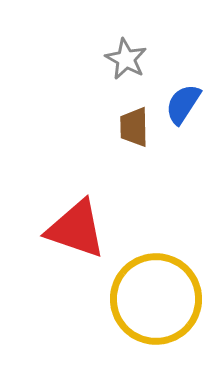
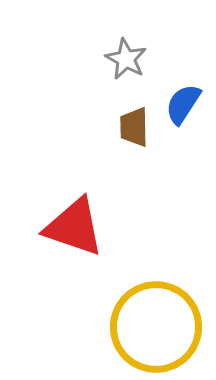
red triangle: moved 2 px left, 2 px up
yellow circle: moved 28 px down
